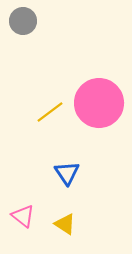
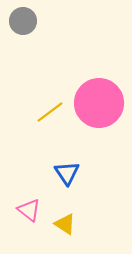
pink triangle: moved 6 px right, 6 px up
